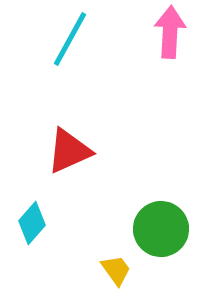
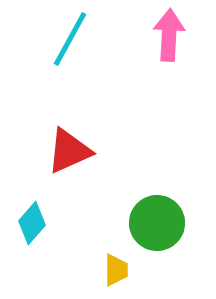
pink arrow: moved 1 px left, 3 px down
green circle: moved 4 px left, 6 px up
yellow trapezoid: rotated 36 degrees clockwise
